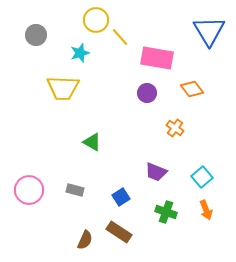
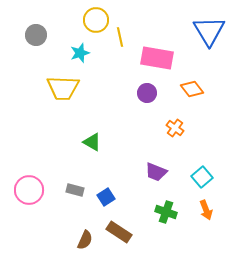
yellow line: rotated 30 degrees clockwise
blue square: moved 15 px left
